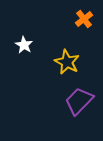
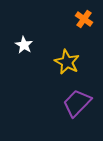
orange cross: rotated 18 degrees counterclockwise
purple trapezoid: moved 2 px left, 2 px down
